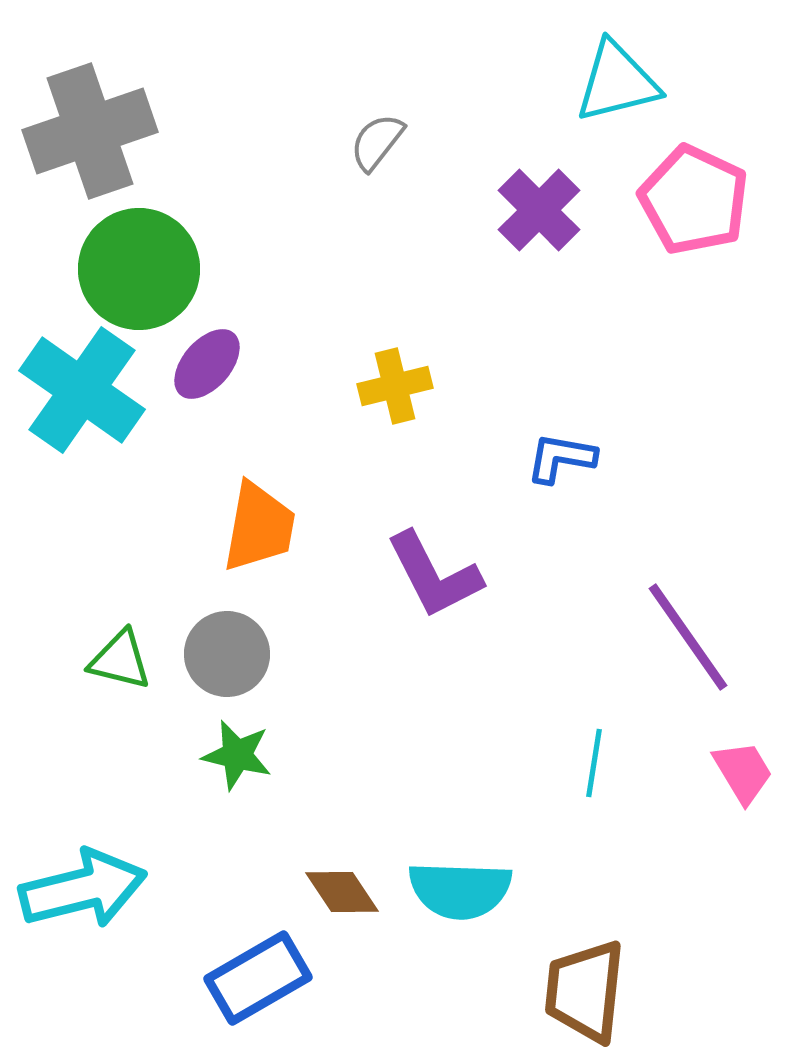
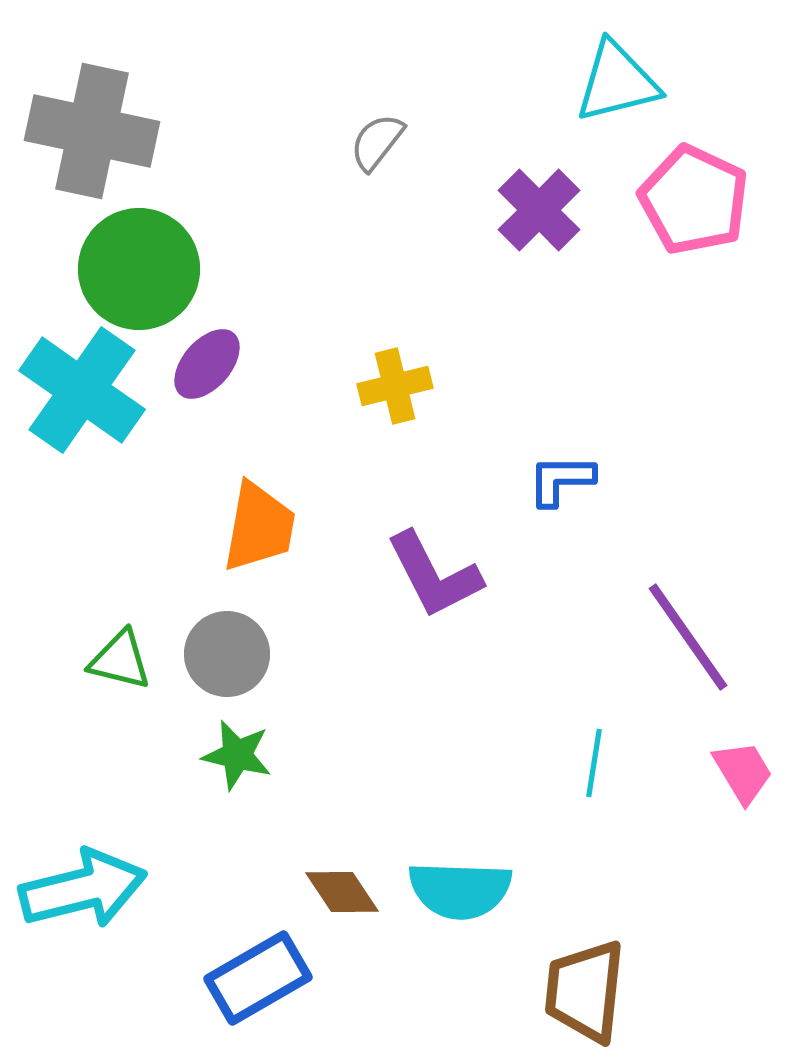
gray cross: moved 2 px right; rotated 31 degrees clockwise
blue L-shape: moved 22 px down; rotated 10 degrees counterclockwise
